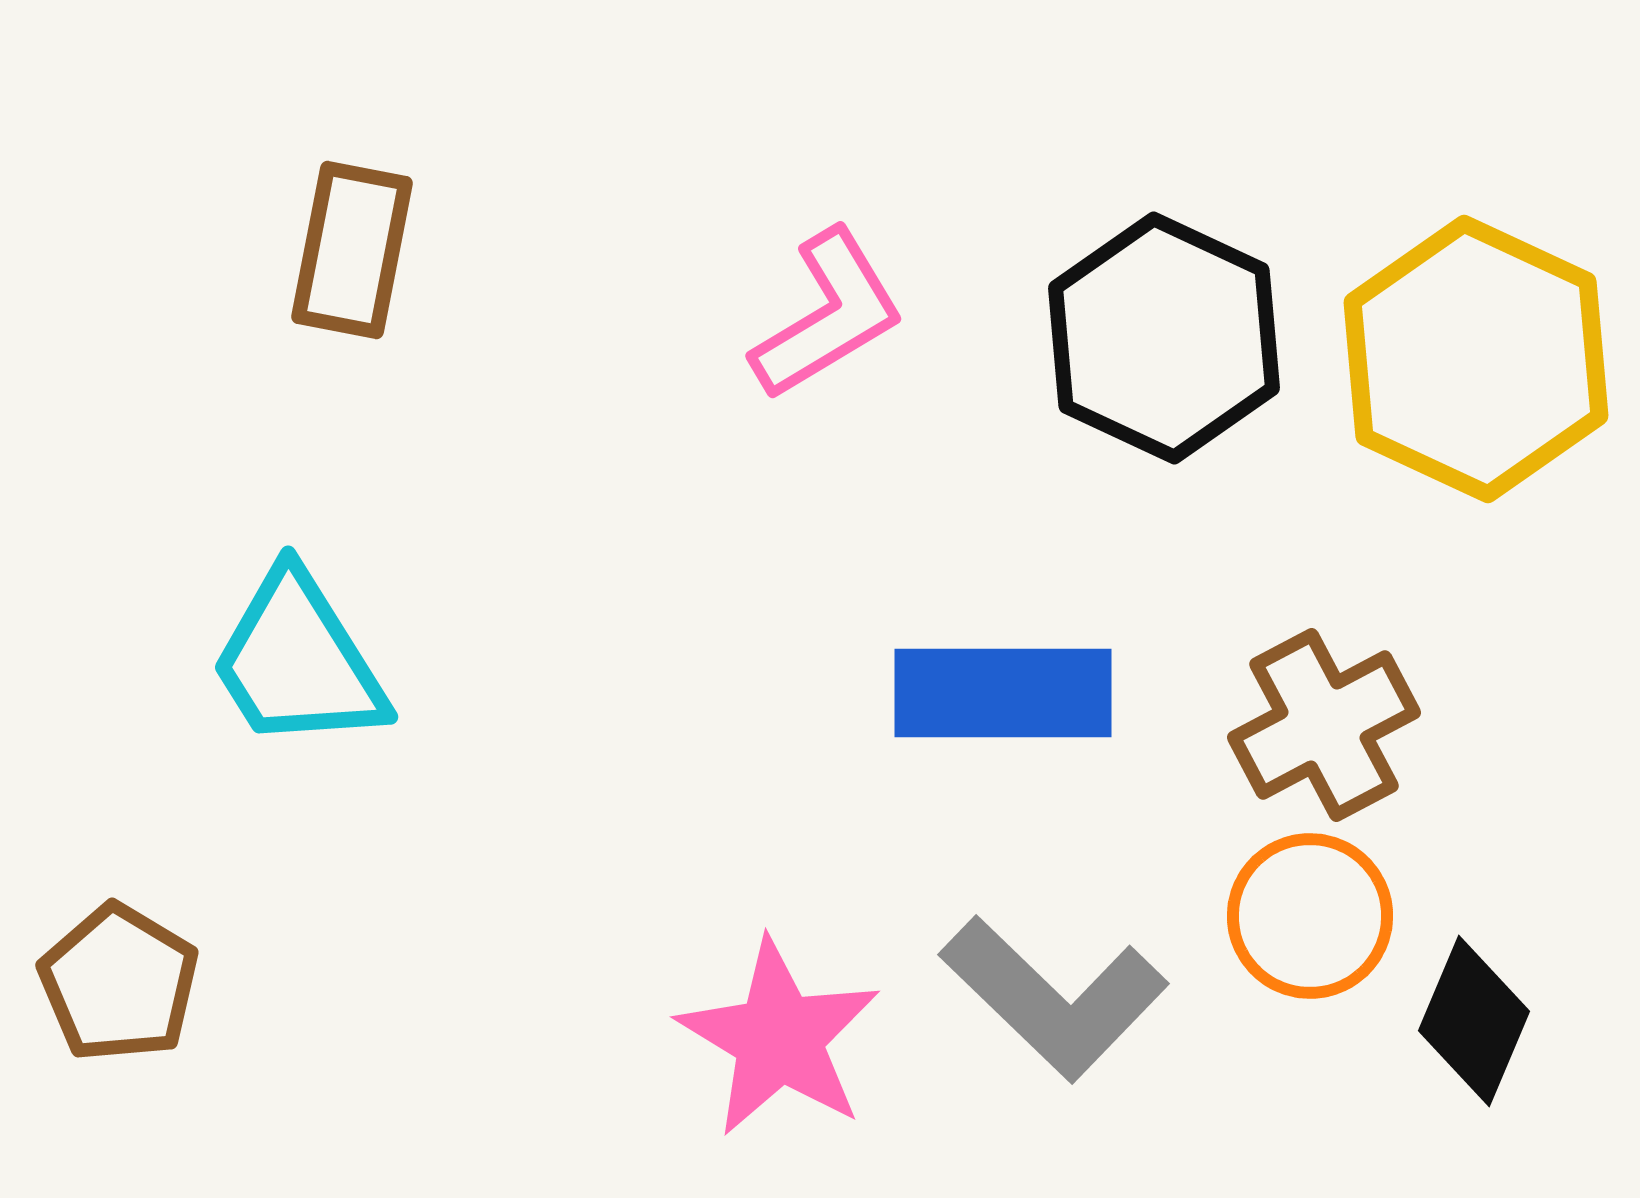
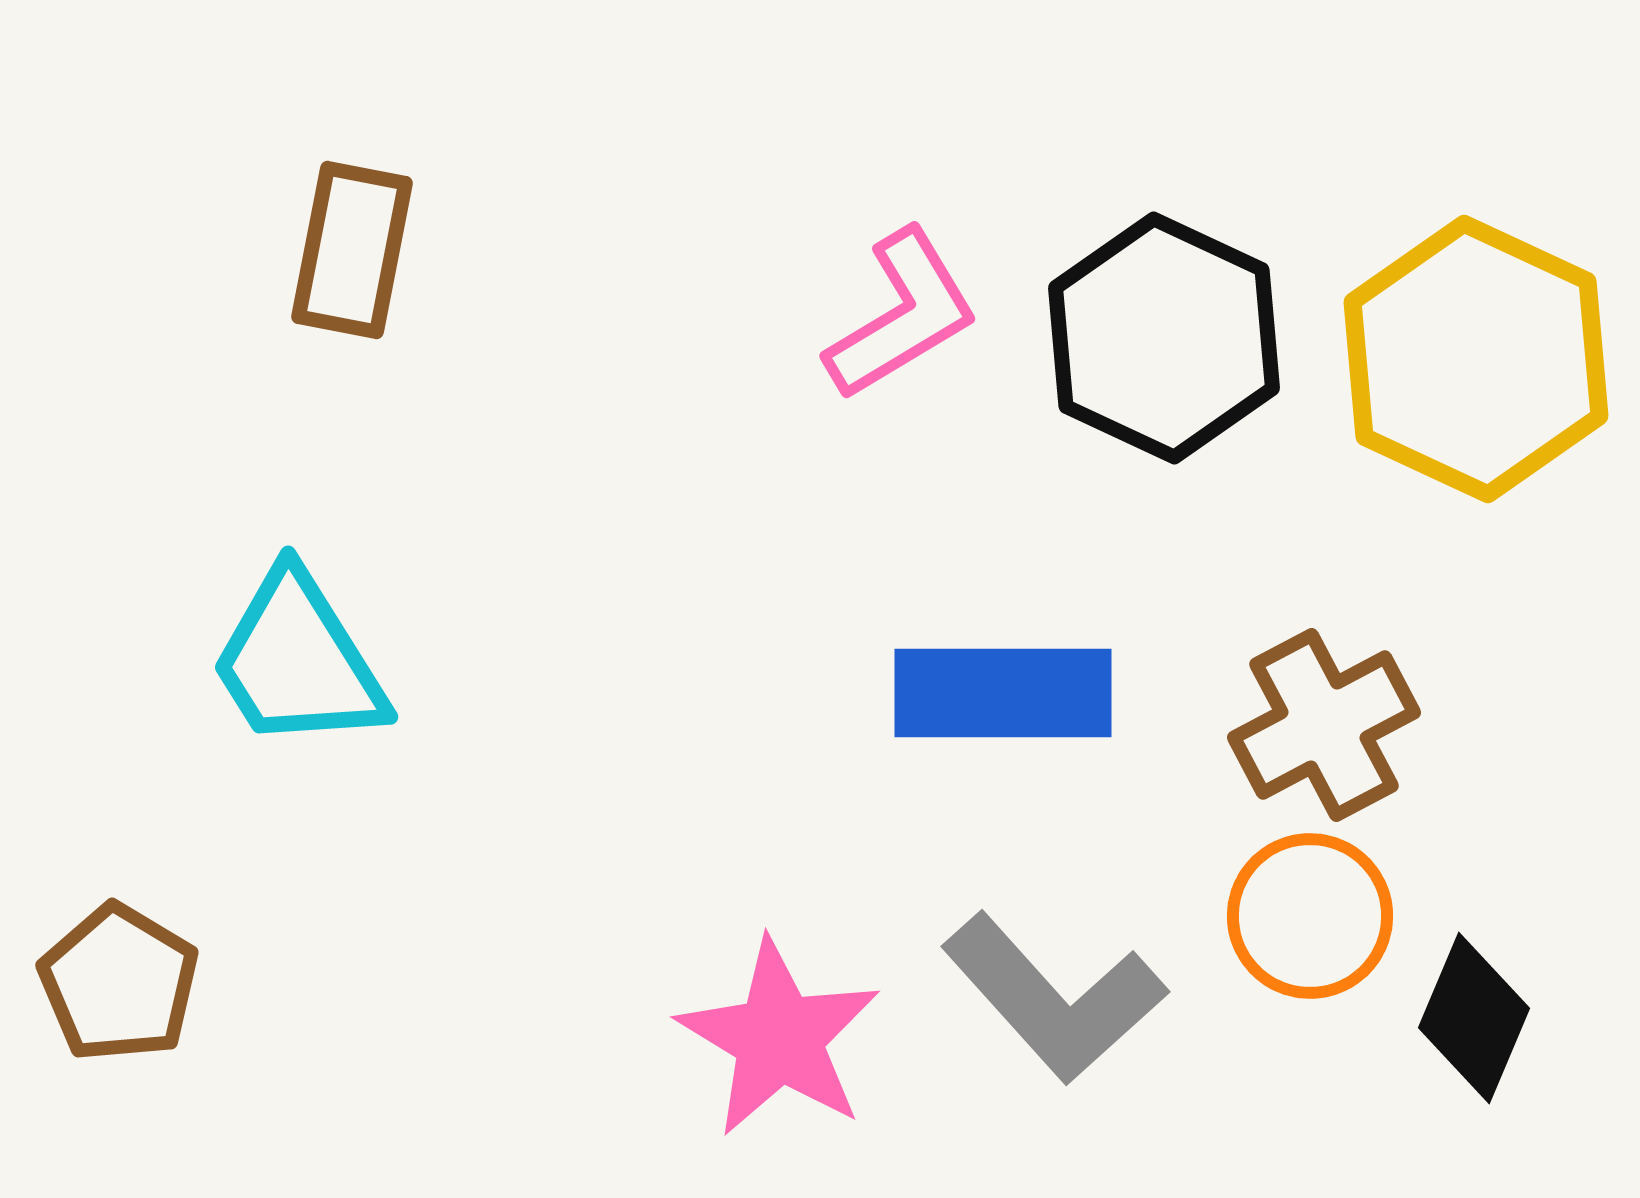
pink L-shape: moved 74 px right
gray L-shape: rotated 4 degrees clockwise
black diamond: moved 3 px up
